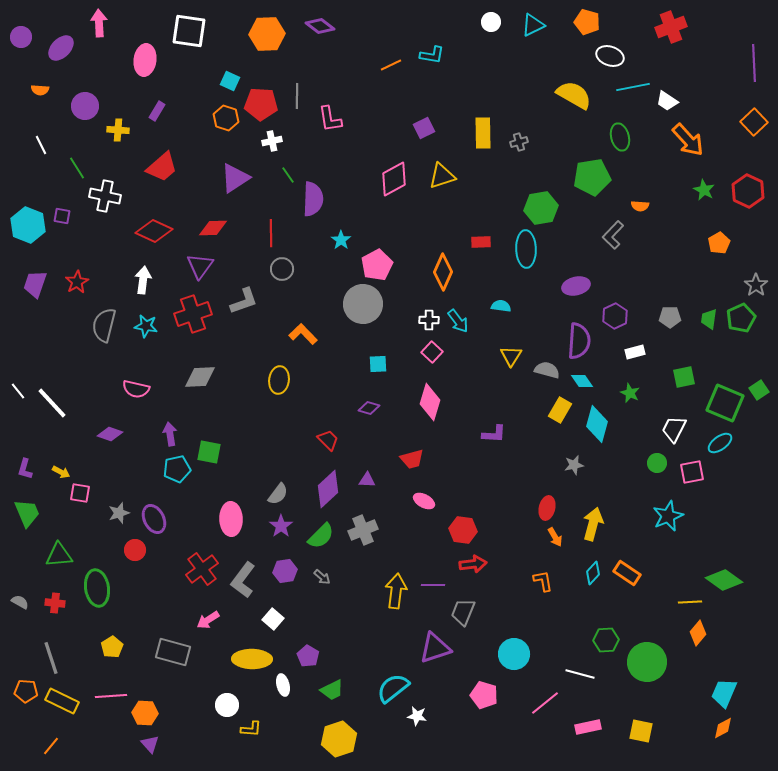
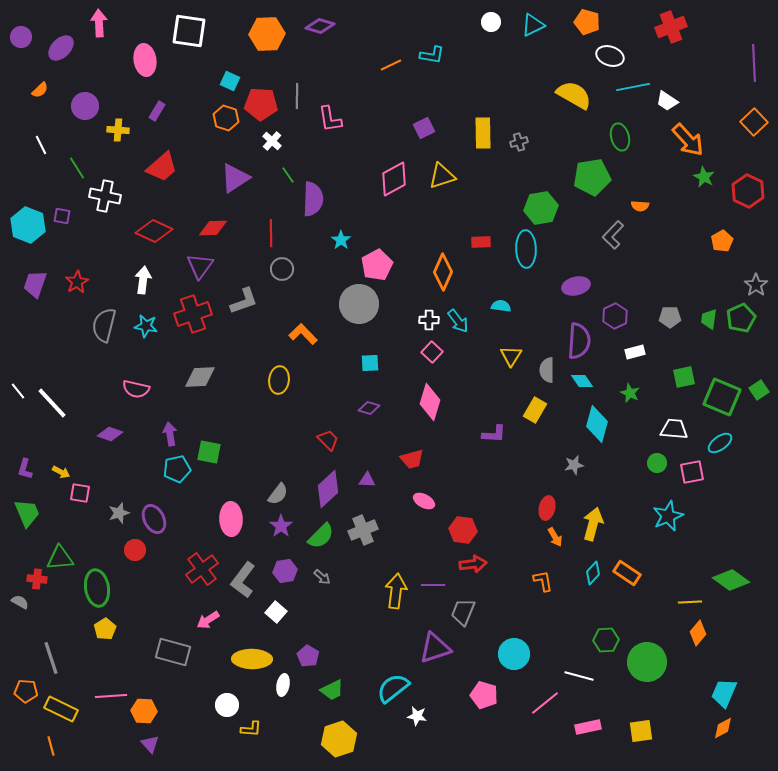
purple diamond at (320, 26): rotated 20 degrees counterclockwise
pink ellipse at (145, 60): rotated 16 degrees counterclockwise
orange semicircle at (40, 90): rotated 48 degrees counterclockwise
white cross at (272, 141): rotated 36 degrees counterclockwise
green star at (704, 190): moved 13 px up
orange pentagon at (719, 243): moved 3 px right, 2 px up
gray circle at (363, 304): moved 4 px left
cyan square at (378, 364): moved 8 px left, 1 px up
gray semicircle at (547, 370): rotated 105 degrees counterclockwise
green square at (725, 403): moved 3 px left, 6 px up
yellow rectangle at (560, 410): moved 25 px left
white trapezoid at (674, 429): rotated 68 degrees clockwise
green triangle at (59, 555): moved 1 px right, 3 px down
green diamond at (724, 580): moved 7 px right
red cross at (55, 603): moved 18 px left, 24 px up
white square at (273, 619): moved 3 px right, 7 px up
yellow pentagon at (112, 647): moved 7 px left, 18 px up
white line at (580, 674): moved 1 px left, 2 px down
white ellipse at (283, 685): rotated 25 degrees clockwise
yellow rectangle at (62, 701): moved 1 px left, 8 px down
orange hexagon at (145, 713): moved 1 px left, 2 px up
yellow square at (641, 731): rotated 20 degrees counterclockwise
orange line at (51, 746): rotated 54 degrees counterclockwise
